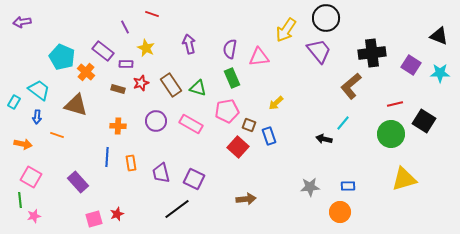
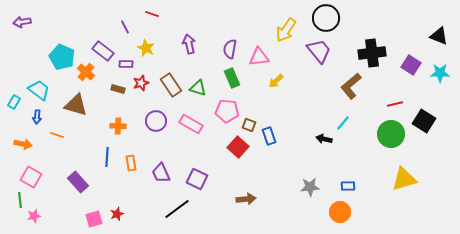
yellow arrow at (276, 103): moved 22 px up
pink pentagon at (227, 111): rotated 15 degrees clockwise
purple trapezoid at (161, 173): rotated 10 degrees counterclockwise
purple square at (194, 179): moved 3 px right
